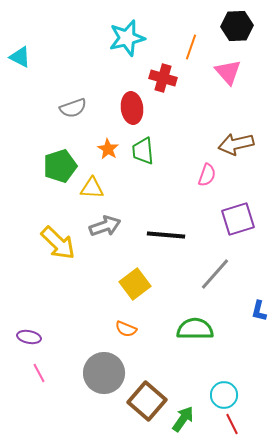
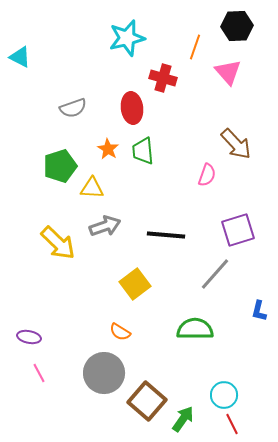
orange line: moved 4 px right
brown arrow: rotated 120 degrees counterclockwise
purple square: moved 11 px down
orange semicircle: moved 6 px left, 3 px down; rotated 10 degrees clockwise
